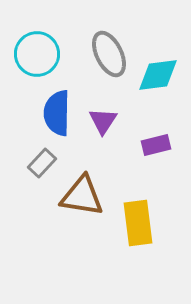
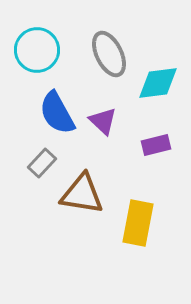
cyan circle: moved 4 px up
cyan diamond: moved 8 px down
blue semicircle: rotated 30 degrees counterclockwise
purple triangle: rotated 20 degrees counterclockwise
brown triangle: moved 2 px up
yellow rectangle: rotated 18 degrees clockwise
